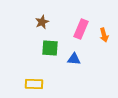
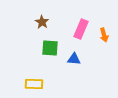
brown star: rotated 16 degrees counterclockwise
